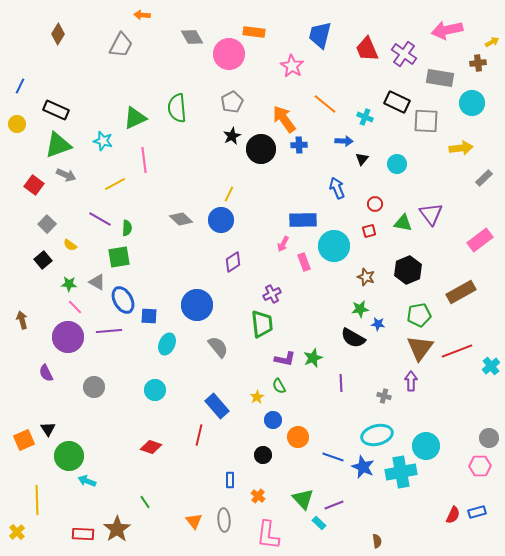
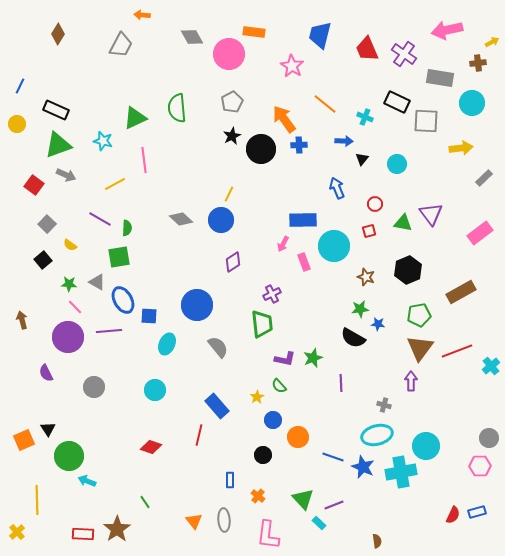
pink rectangle at (480, 240): moved 7 px up
green semicircle at (279, 386): rotated 14 degrees counterclockwise
gray cross at (384, 396): moved 9 px down
